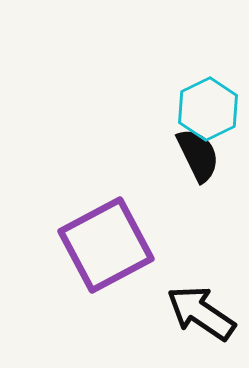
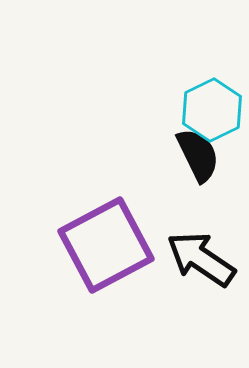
cyan hexagon: moved 4 px right, 1 px down
black arrow: moved 54 px up
